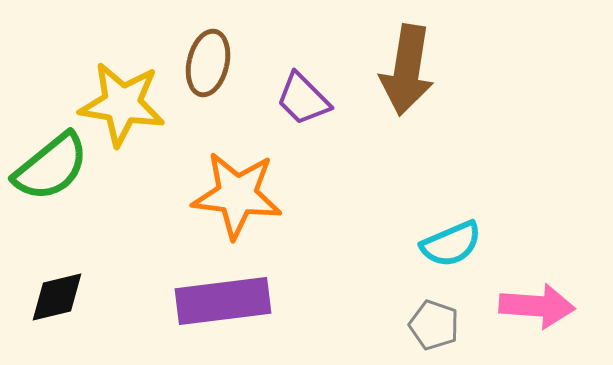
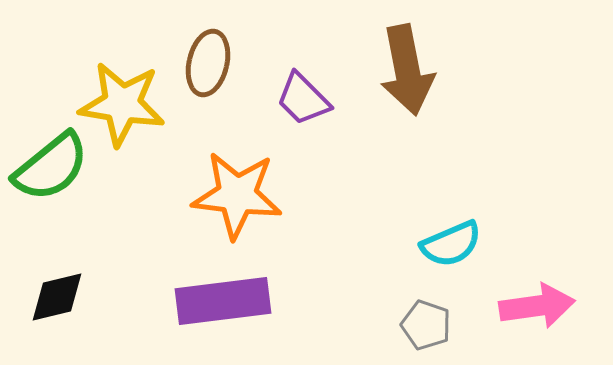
brown arrow: rotated 20 degrees counterclockwise
pink arrow: rotated 12 degrees counterclockwise
gray pentagon: moved 8 px left
